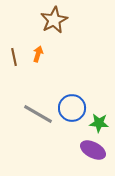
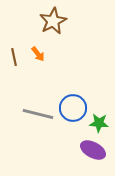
brown star: moved 1 px left, 1 px down
orange arrow: rotated 126 degrees clockwise
blue circle: moved 1 px right
gray line: rotated 16 degrees counterclockwise
